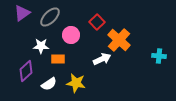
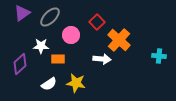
white arrow: rotated 30 degrees clockwise
purple diamond: moved 6 px left, 7 px up
